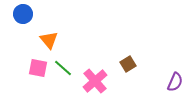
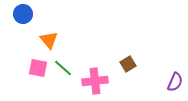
pink cross: rotated 35 degrees clockwise
